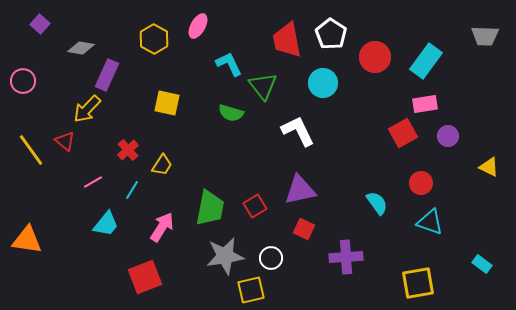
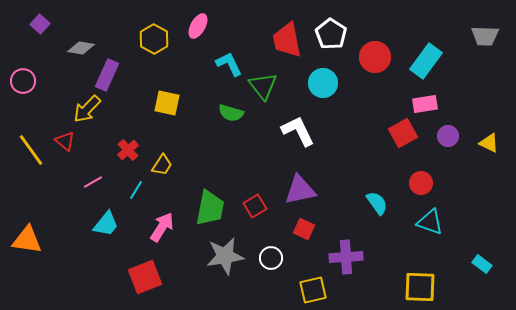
yellow triangle at (489, 167): moved 24 px up
cyan line at (132, 190): moved 4 px right
yellow square at (418, 283): moved 2 px right, 4 px down; rotated 12 degrees clockwise
yellow square at (251, 290): moved 62 px right
